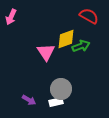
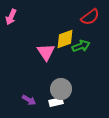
red semicircle: moved 1 px right, 1 px down; rotated 114 degrees clockwise
yellow diamond: moved 1 px left
